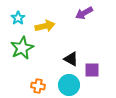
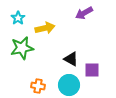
yellow arrow: moved 2 px down
green star: rotated 15 degrees clockwise
